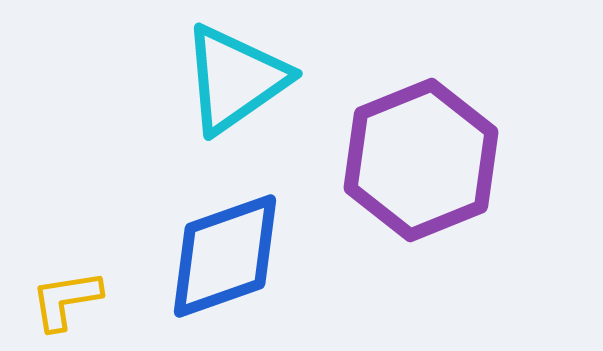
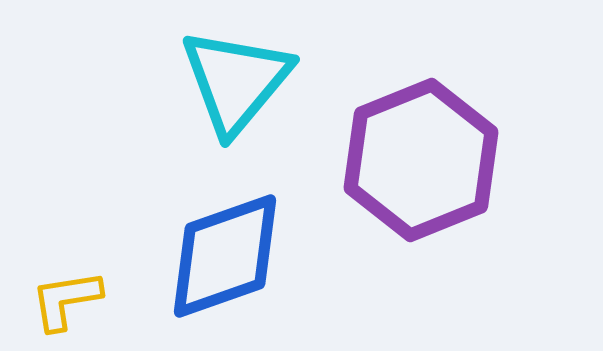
cyan triangle: moved 1 px right, 2 px down; rotated 15 degrees counterclockwise
